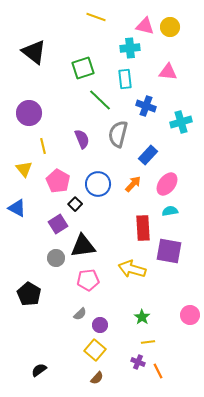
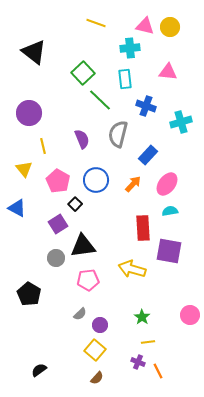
yellow line at (96, 17): moved 6 px down
green square at (83, 68): moved 5 px down; rotated 25 degrees counterclockwise
blue circle at (98, 184): moved 2 px left, 4 px up
